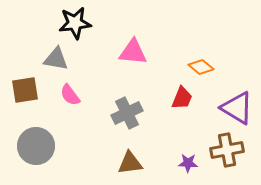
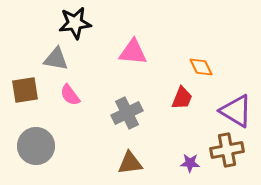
orange diamond: rotated 25 degrees clockwise
purple triangle: moved 1 px left, 3 px down
purple star: moved 2 px right
